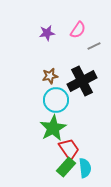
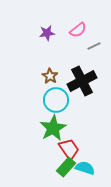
pink semicircle: rotated 18 degrees clockwise
brown star: rotated 28 degrees counterclockwise
cyan semicircle: rotated 66 degrees counterclockwise
